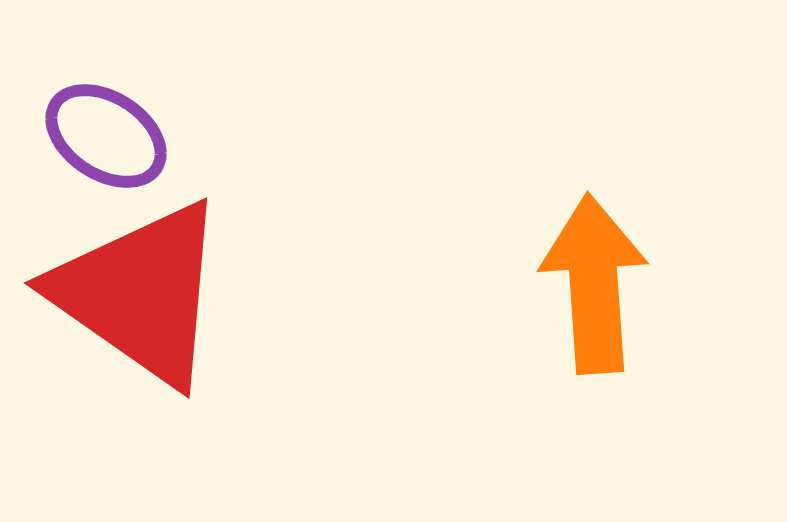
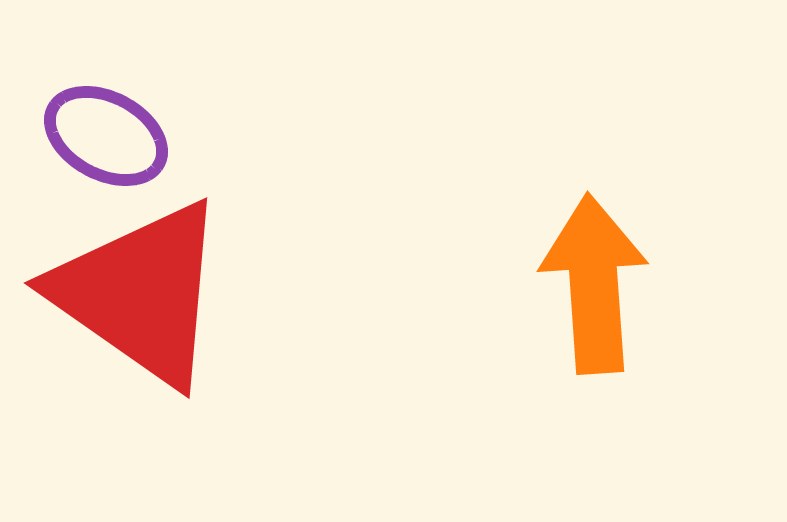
purple ellipse: rotated 5 degrees counterclockwise
